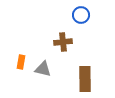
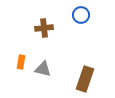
brown cross: moved 19 px left, 14 px up
brown rectangle: rotated 20 degrees clockwise
